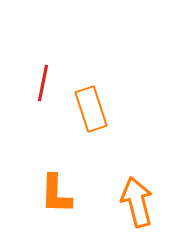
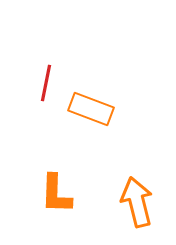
red line: moved 3 px right
orange rectangle: rotated 51 degrees counterclockwise
